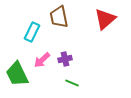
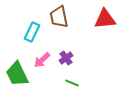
red triangle: rotated 35 degrees clockwise
purple cross: moved 1 px right, 1 px up; rotated 24 degrees counterclockwise
